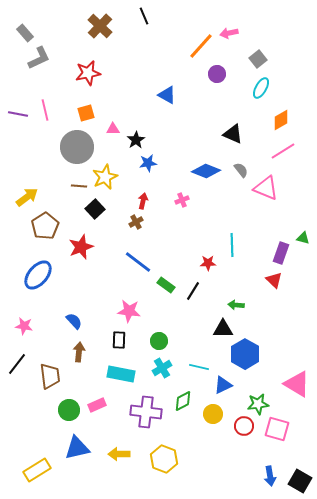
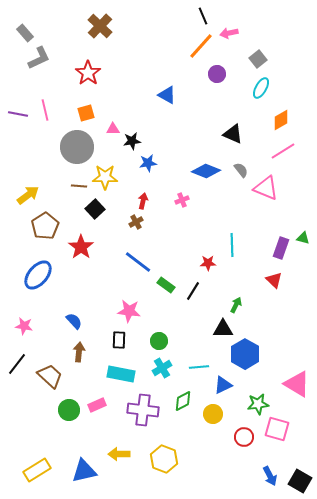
black line at (144, 16): moved 59 px right
red star at (88, 73): rotated 25 degrees counterclockwise
black star at (136, 140): moved 4 px left, 1 px down; rotated 24 degrees clockwise
yellow star at (105, 177): rotated 25 degrees clockwise
yellow arrow at (27, 197): moved 1 px right, 2 px up
red star at (81, 247): rotated 15 degrees counterclockwise
purple rectangle at (281, 253): moved 5 px up
green arrow at (236, 305): rotated 112 degrees clockwise
cyan line at (199, 367): rotated 18 degrees counterclockwise
brown trapezoid at (50, 376): rotated 40 degrees counterclockwise
purple cross at (146, 412): moved 3 px left, 2 px up
red circle at (244, 426): moved 11 px down
blue triangle at (77, 448): moved 7 px right, 23 px down
blue arrow at (270, 476): rotated 18 degrees counterclockwise
